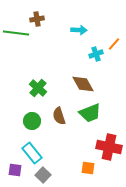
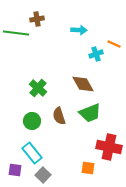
orange line: rotated 72 degrees clockwise
